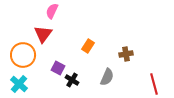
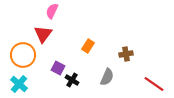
red line: rotated 40 degrees counterclockwise
